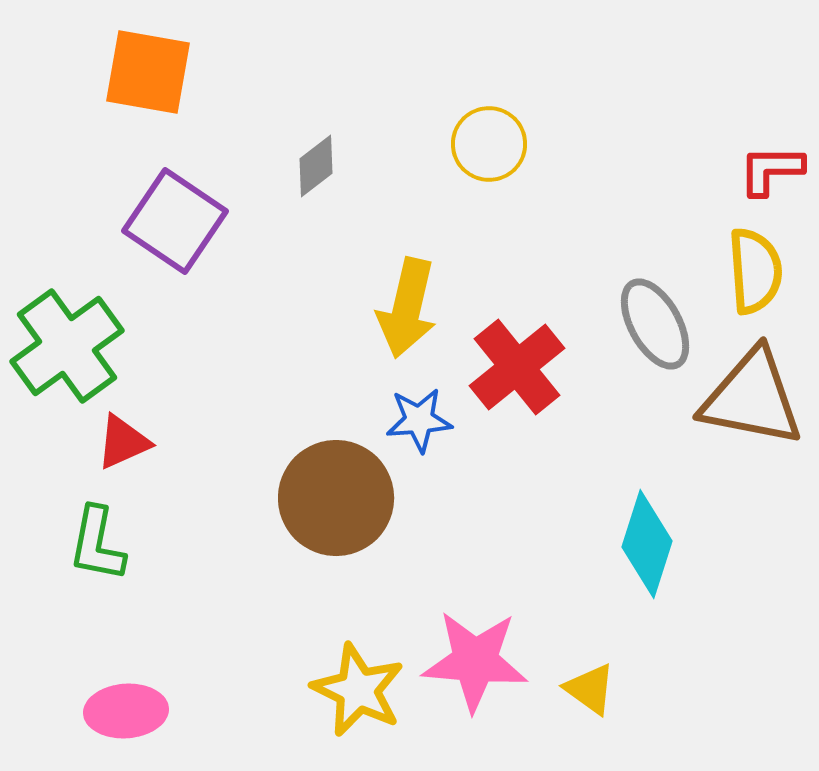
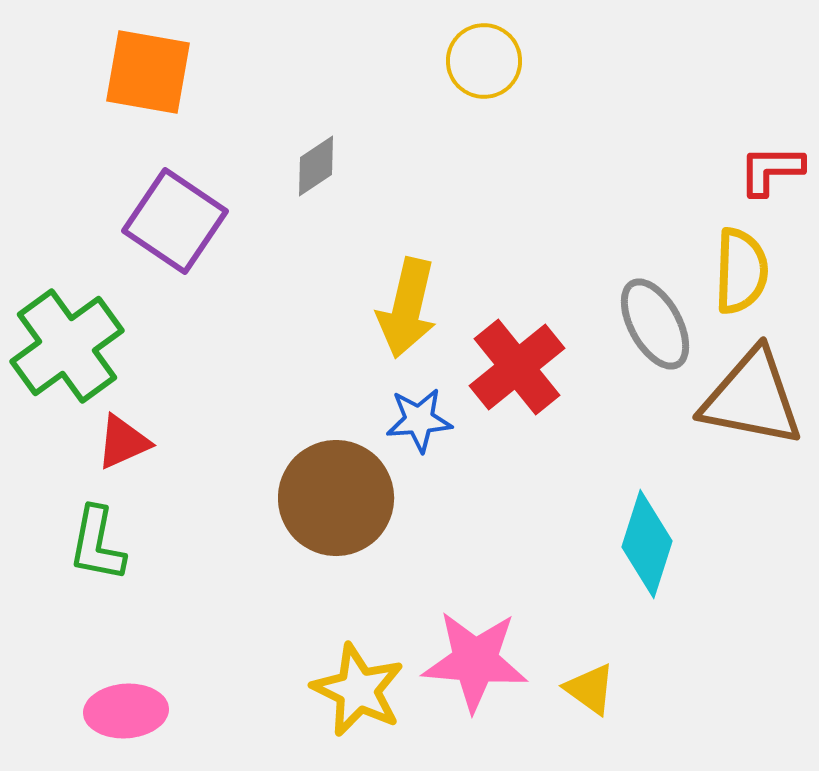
yellow circle: moved 5 px left, 83 px up
gray diamond: rotated 4 degrees clockwise
yellow semicircle: moved 14 px left; rotated 6 degrees clockwise
